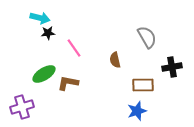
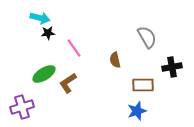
brown L-shape: rotated 45 degrees counterclockwise
